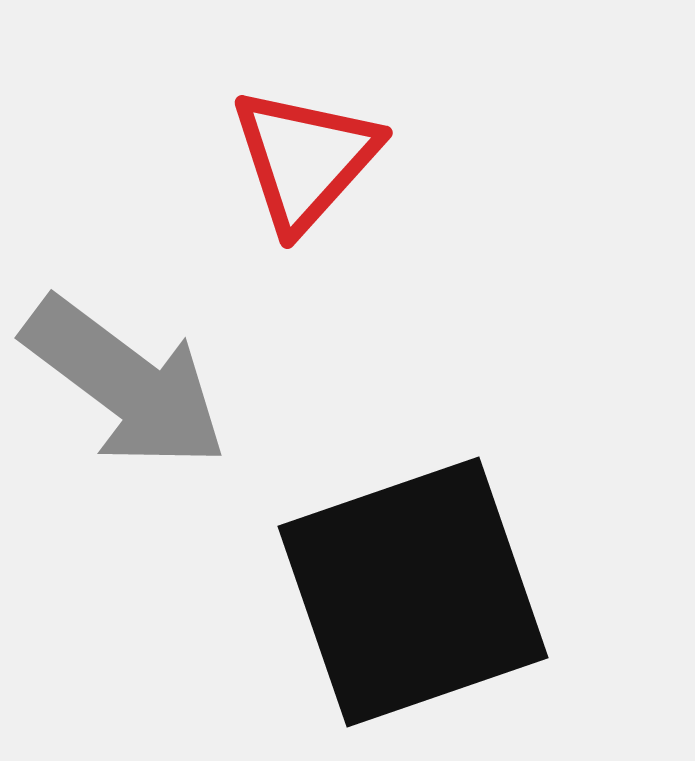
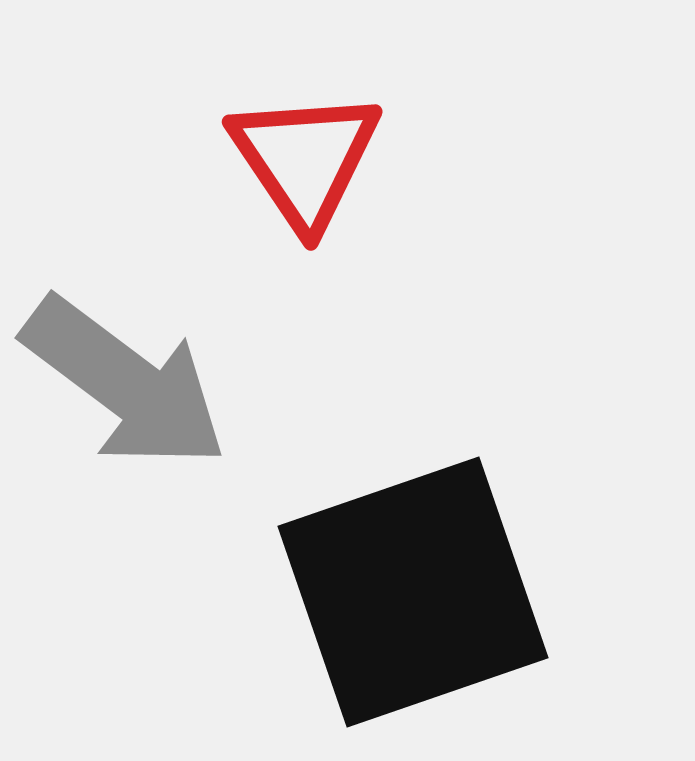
red triangle: rotated 16 degrees counterclockwise
